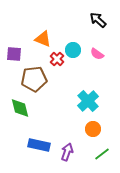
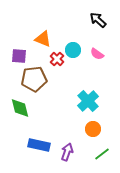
purple square: moved 5 px right, 2 px down
